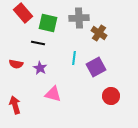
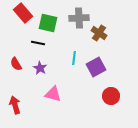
red semicircle: rotated 48 degrees clockwise
